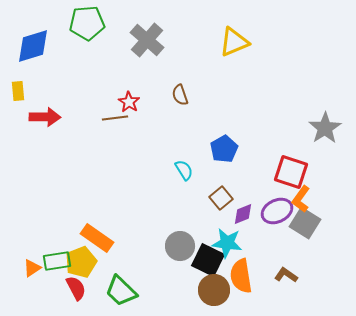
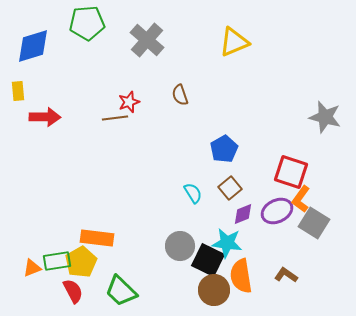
red star: rotated 20 degrees clockwise
gray star: moved 11 px up; rotated 24 degrees counterclockwise
cyan semicircle: moved 9 px right, 23 px down
brown square: moved 9 px right, 10 px up
gray square: moved 9 px right
orange rectangle: rotated 28 degrees counterclockwise
yellow pentagon: rotated 8 degrees counterclockwise
orange triangle: rotated 12 degrees clockwise
red semicircle: moved 3 px left, 3 px down
